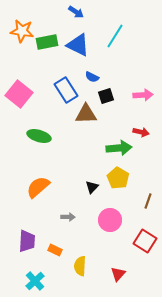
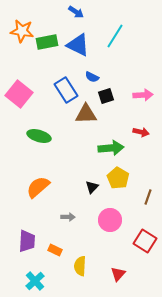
green arrow: moved 8 px left
brown line: moved 4 px up
